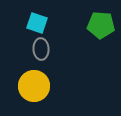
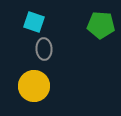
cyan square: moved 3 px left, 1 px up
gray ellipse: moved 3 px right
